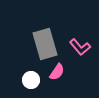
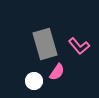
pink L-shape: moved 1 px left, 1 px up
white circle: moved 3 px right, 1 px down
